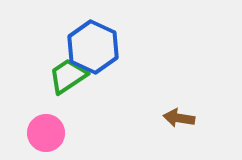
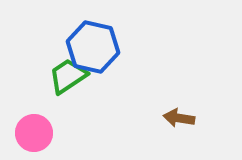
blue hexagon: rotated 12 degrees counterclockwise
pink circle: moved 12 px left
